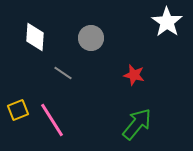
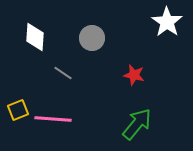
gray circle: moved 1 px right
pink line: moved 1 px right, 1 px up; rotated 54 degrees counterclockwise
